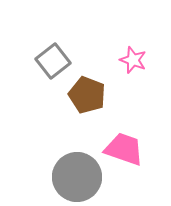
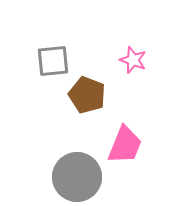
gray square: rotated 32 degrees clockwise
pink trapezoid: moved 1 px right, 4 px up; rotated 93 degrees clockwise
